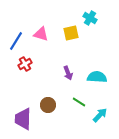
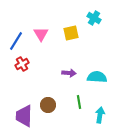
cyan cross: moved 4 px right
pink triangle: rotated 42 degrees clockwise
red cross: moved 3 px left
purple arrow: moved 1 px right; rotated 64 degrees counterclockwise
green line: rotated 48 degrees clockwise
cyan arrow: rotated 35 degrees counterclockwise
purple trapezoid: moved 1 px right, 3 px up
